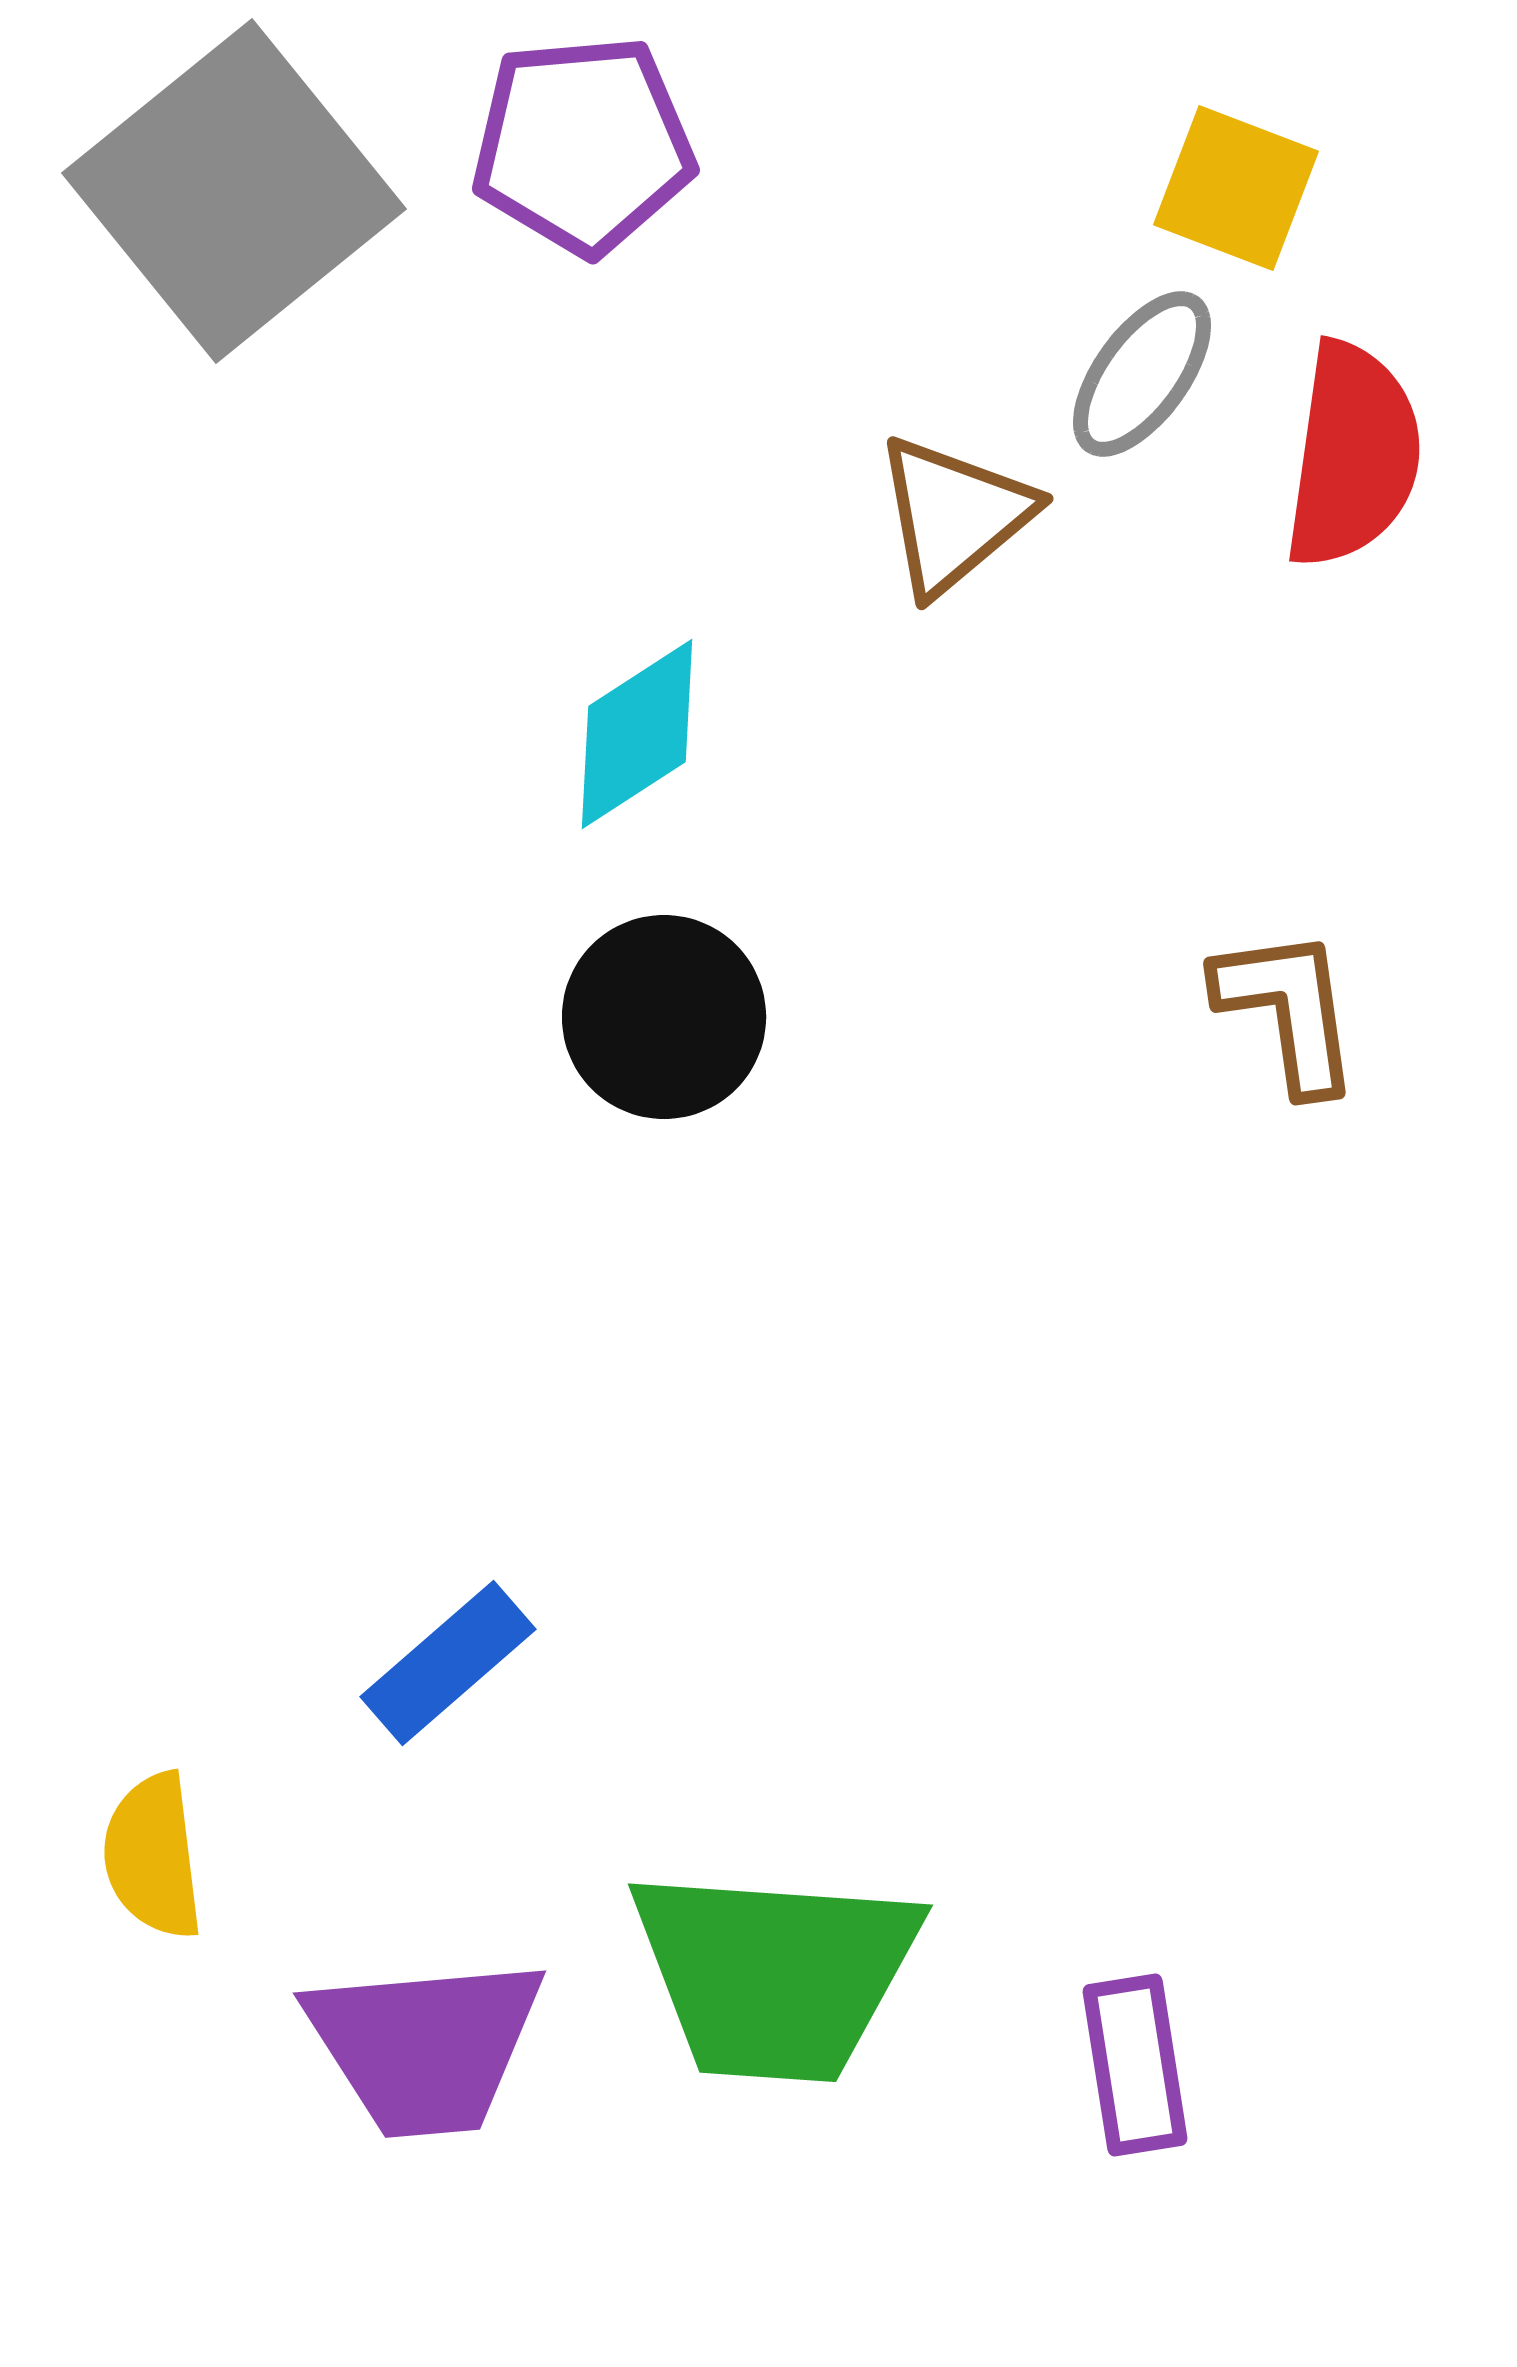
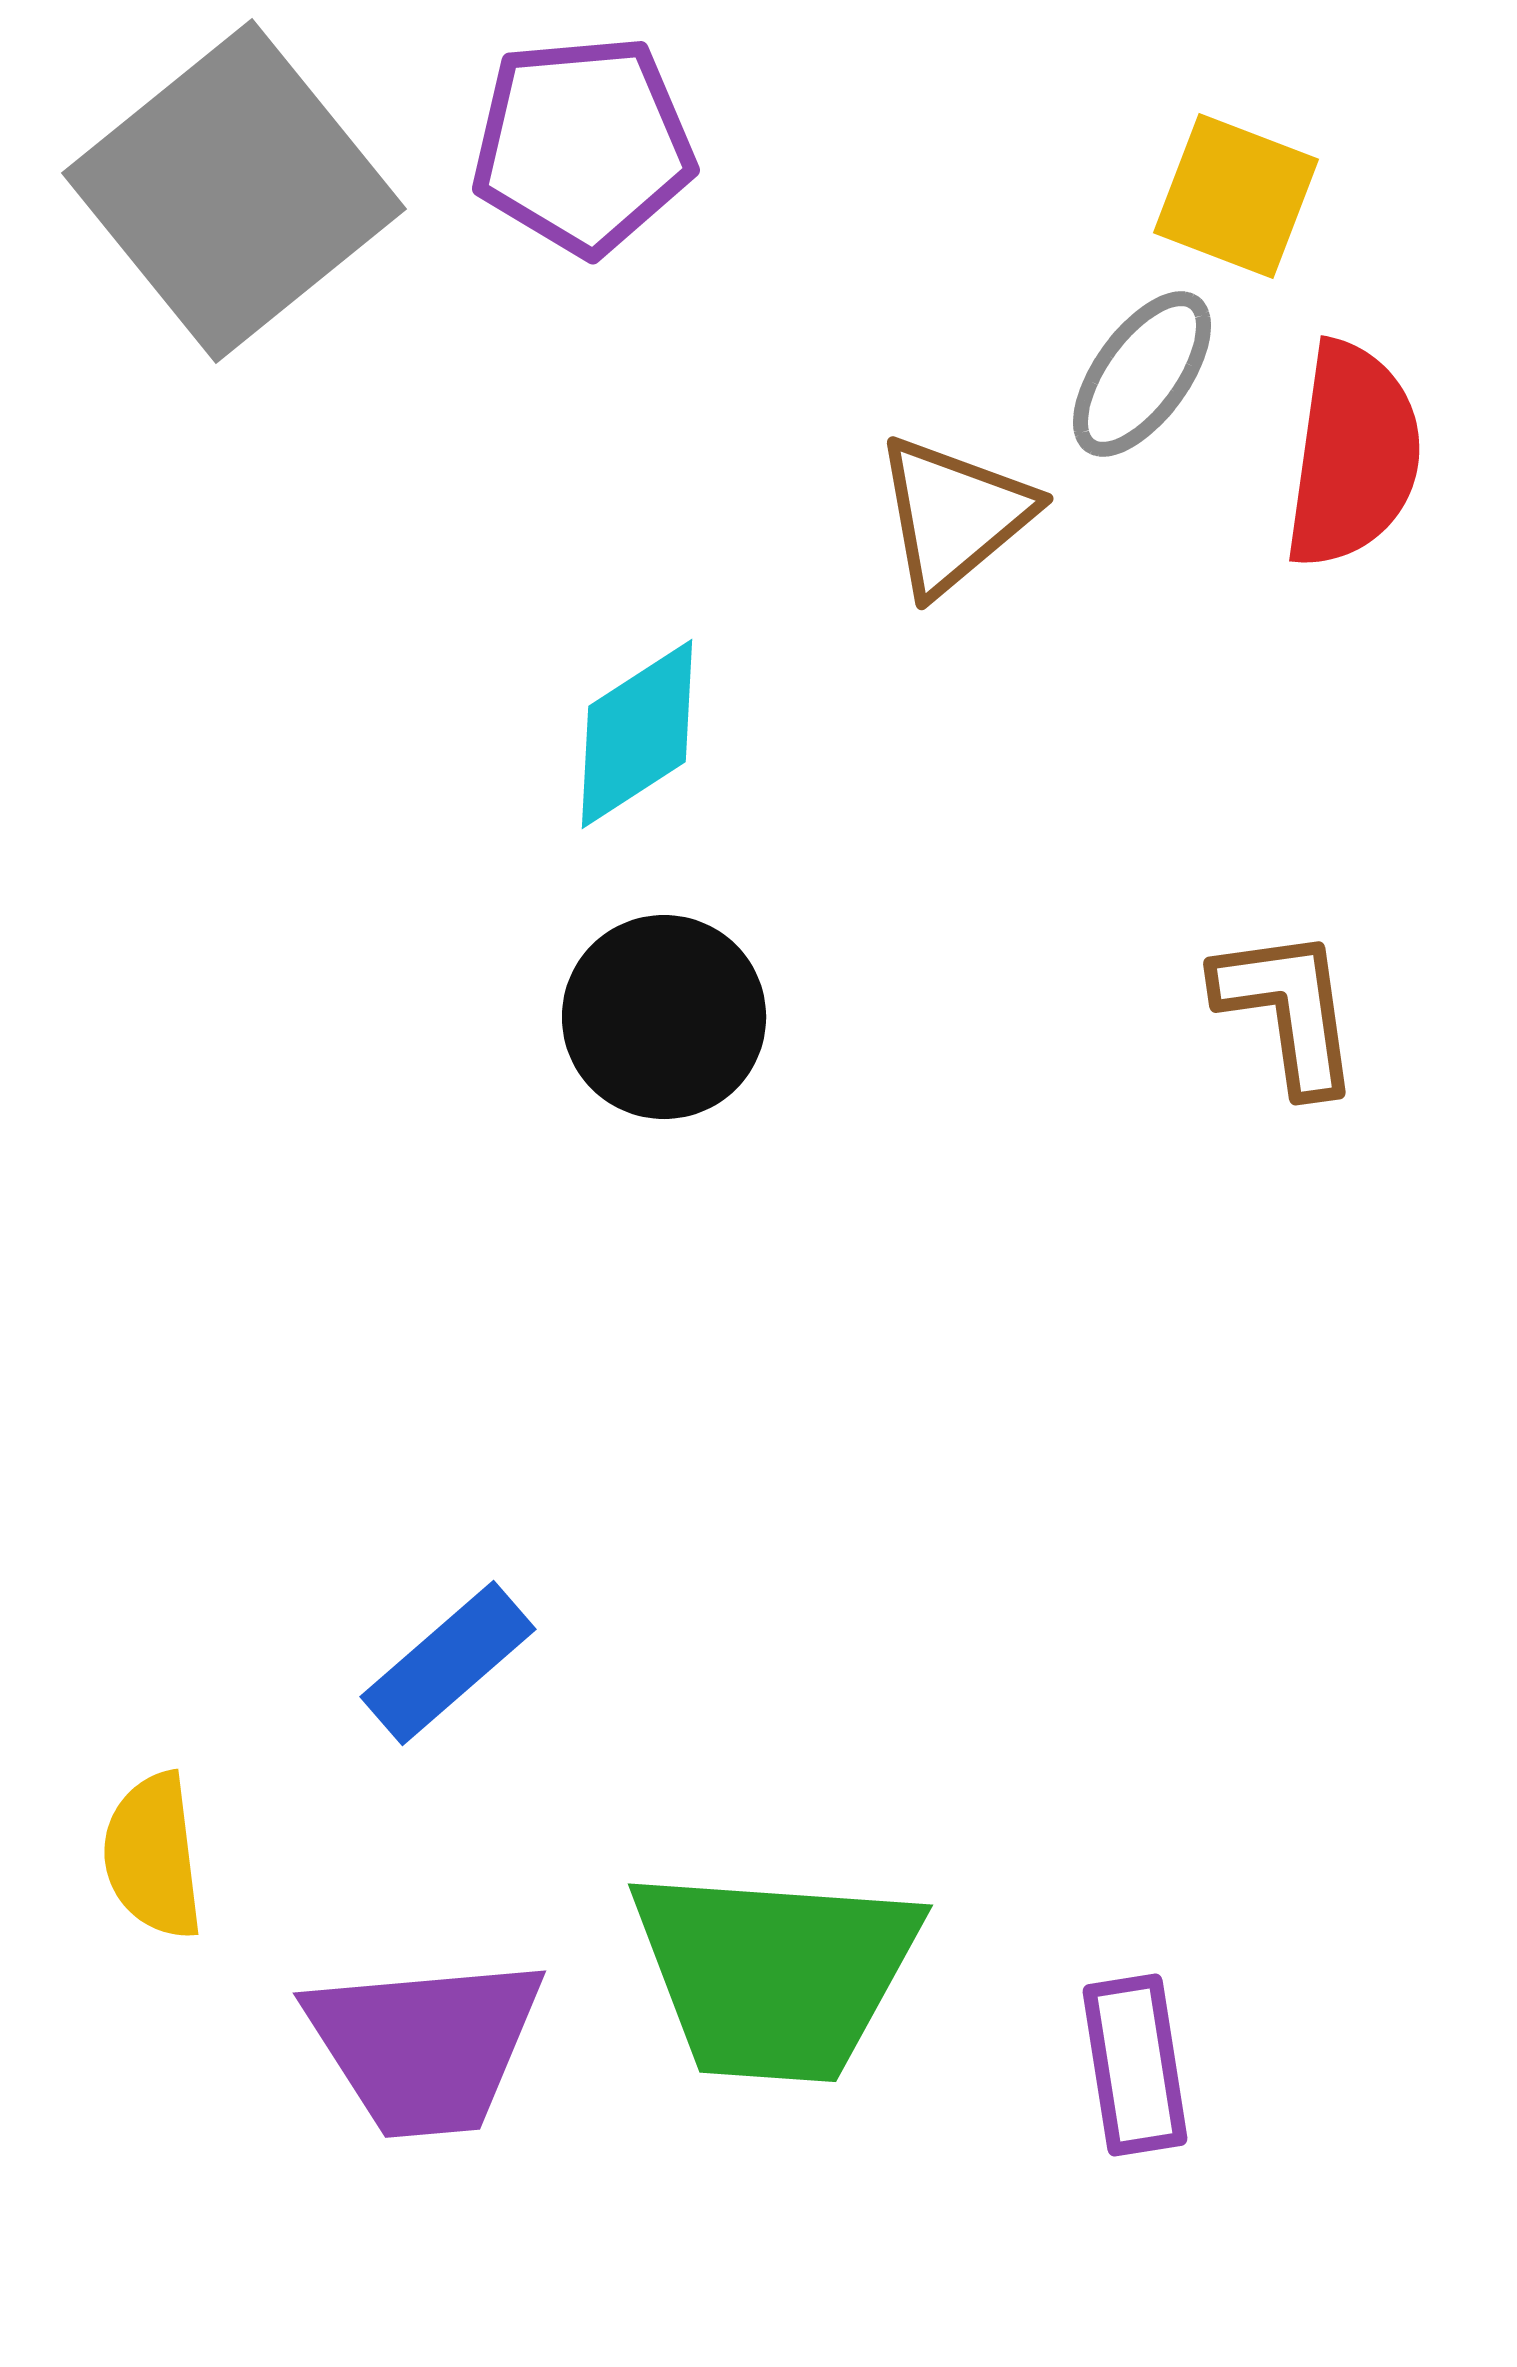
yellow square: moved 8 px down
